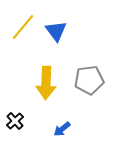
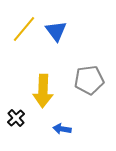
yellow line: moved 1 px right, 2 px down
yellow arrow: moved 3 px left, 8 px down
black cross: moved 1 px right, 3 px up
blue arrow: rotated 48 degrees clockwise
